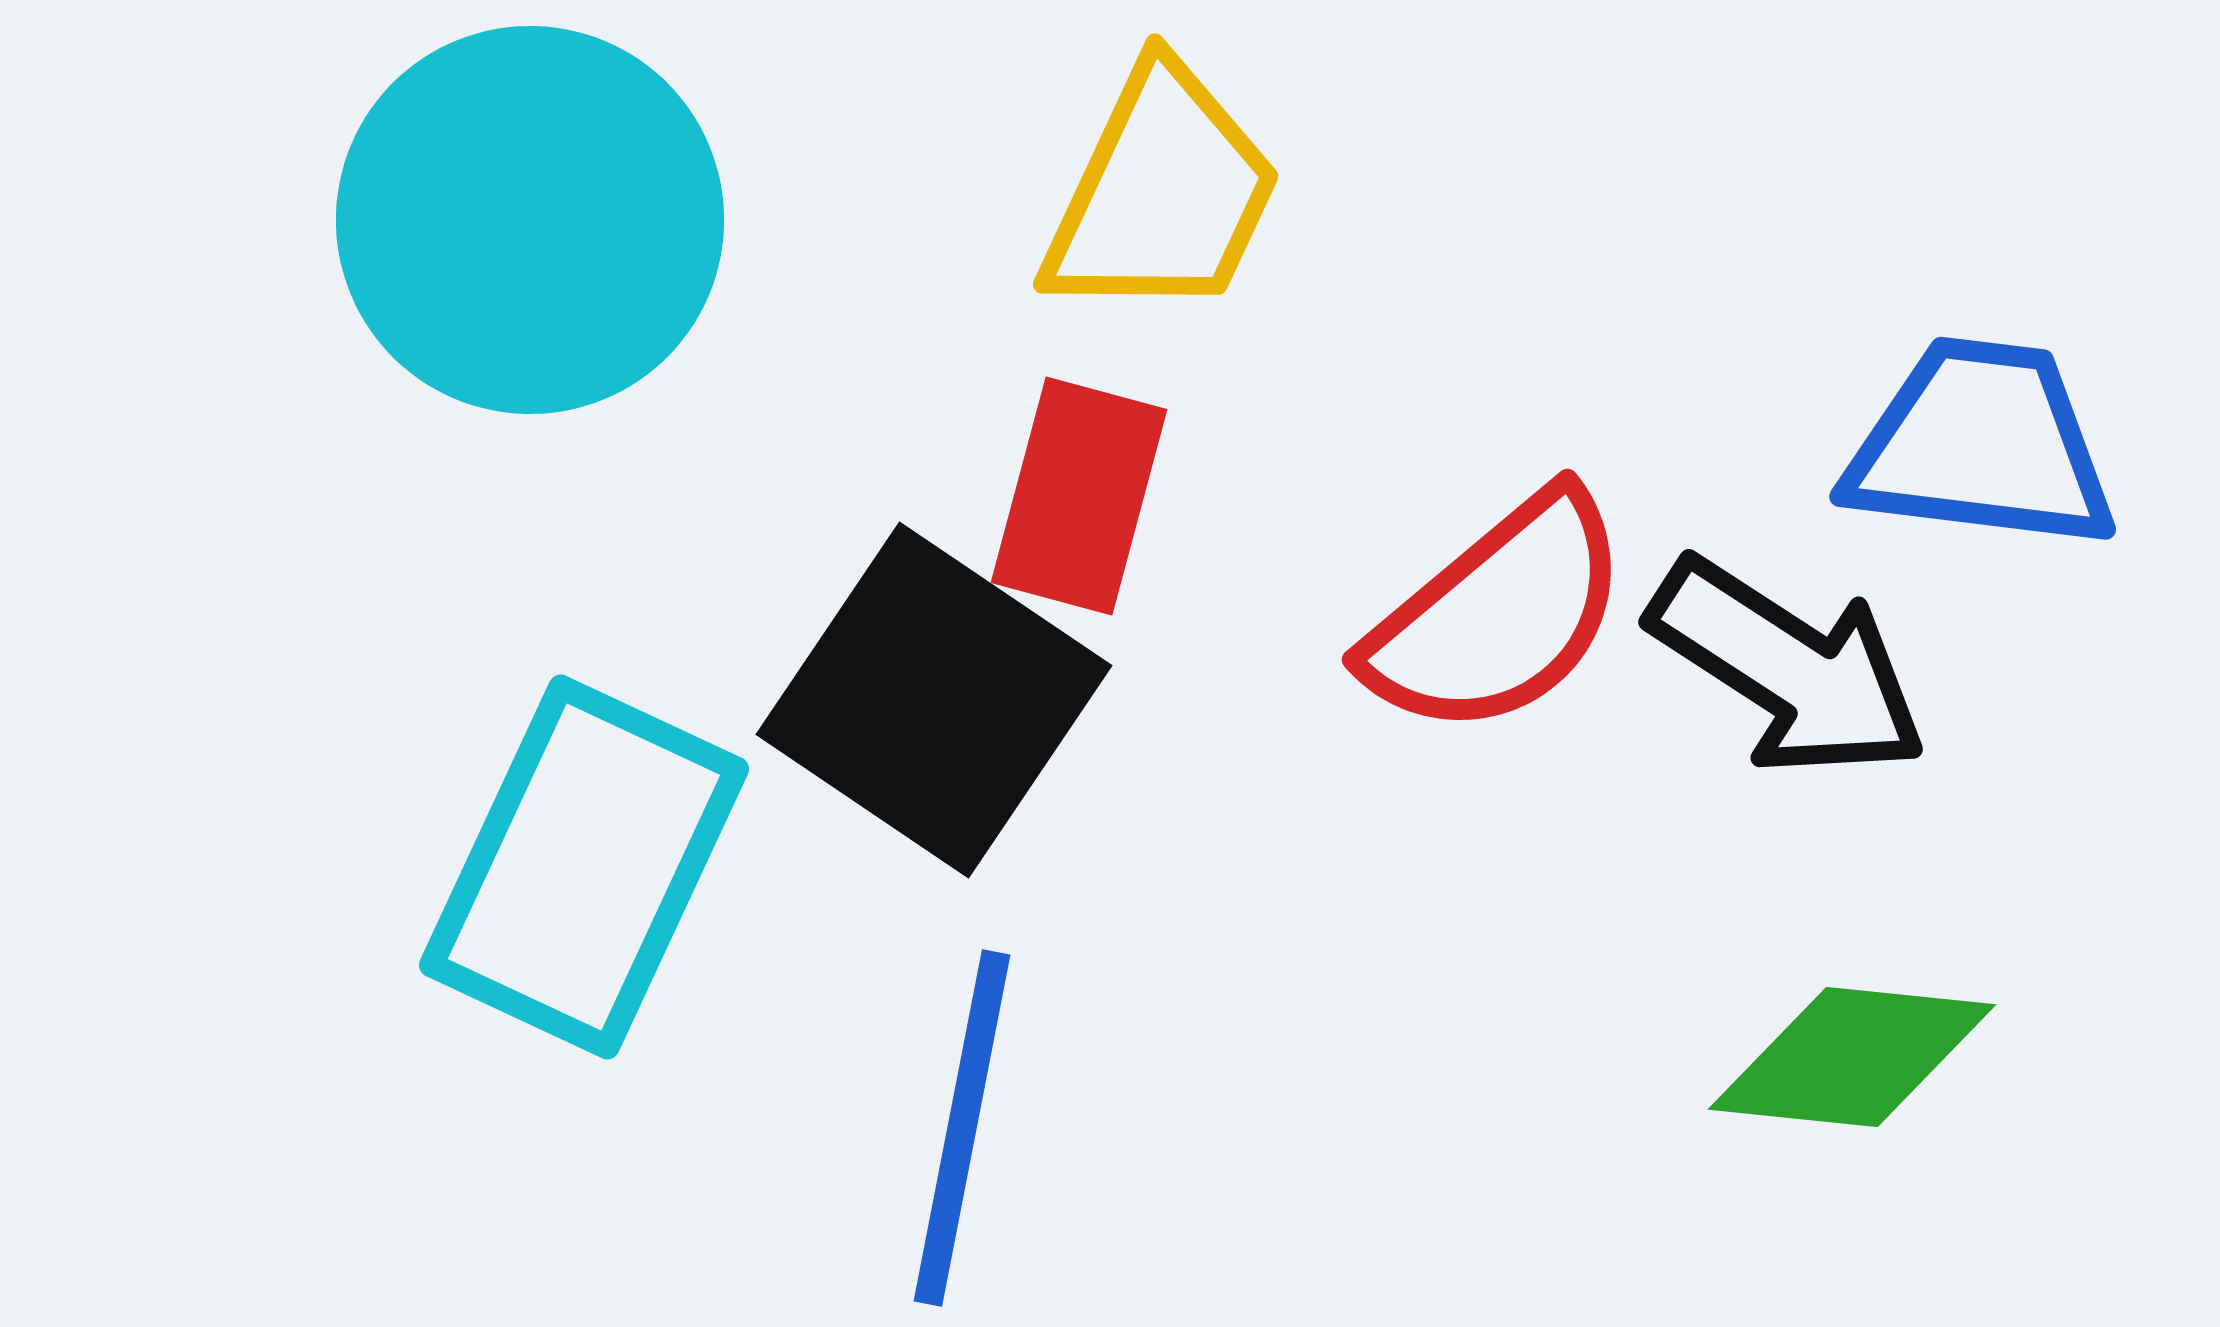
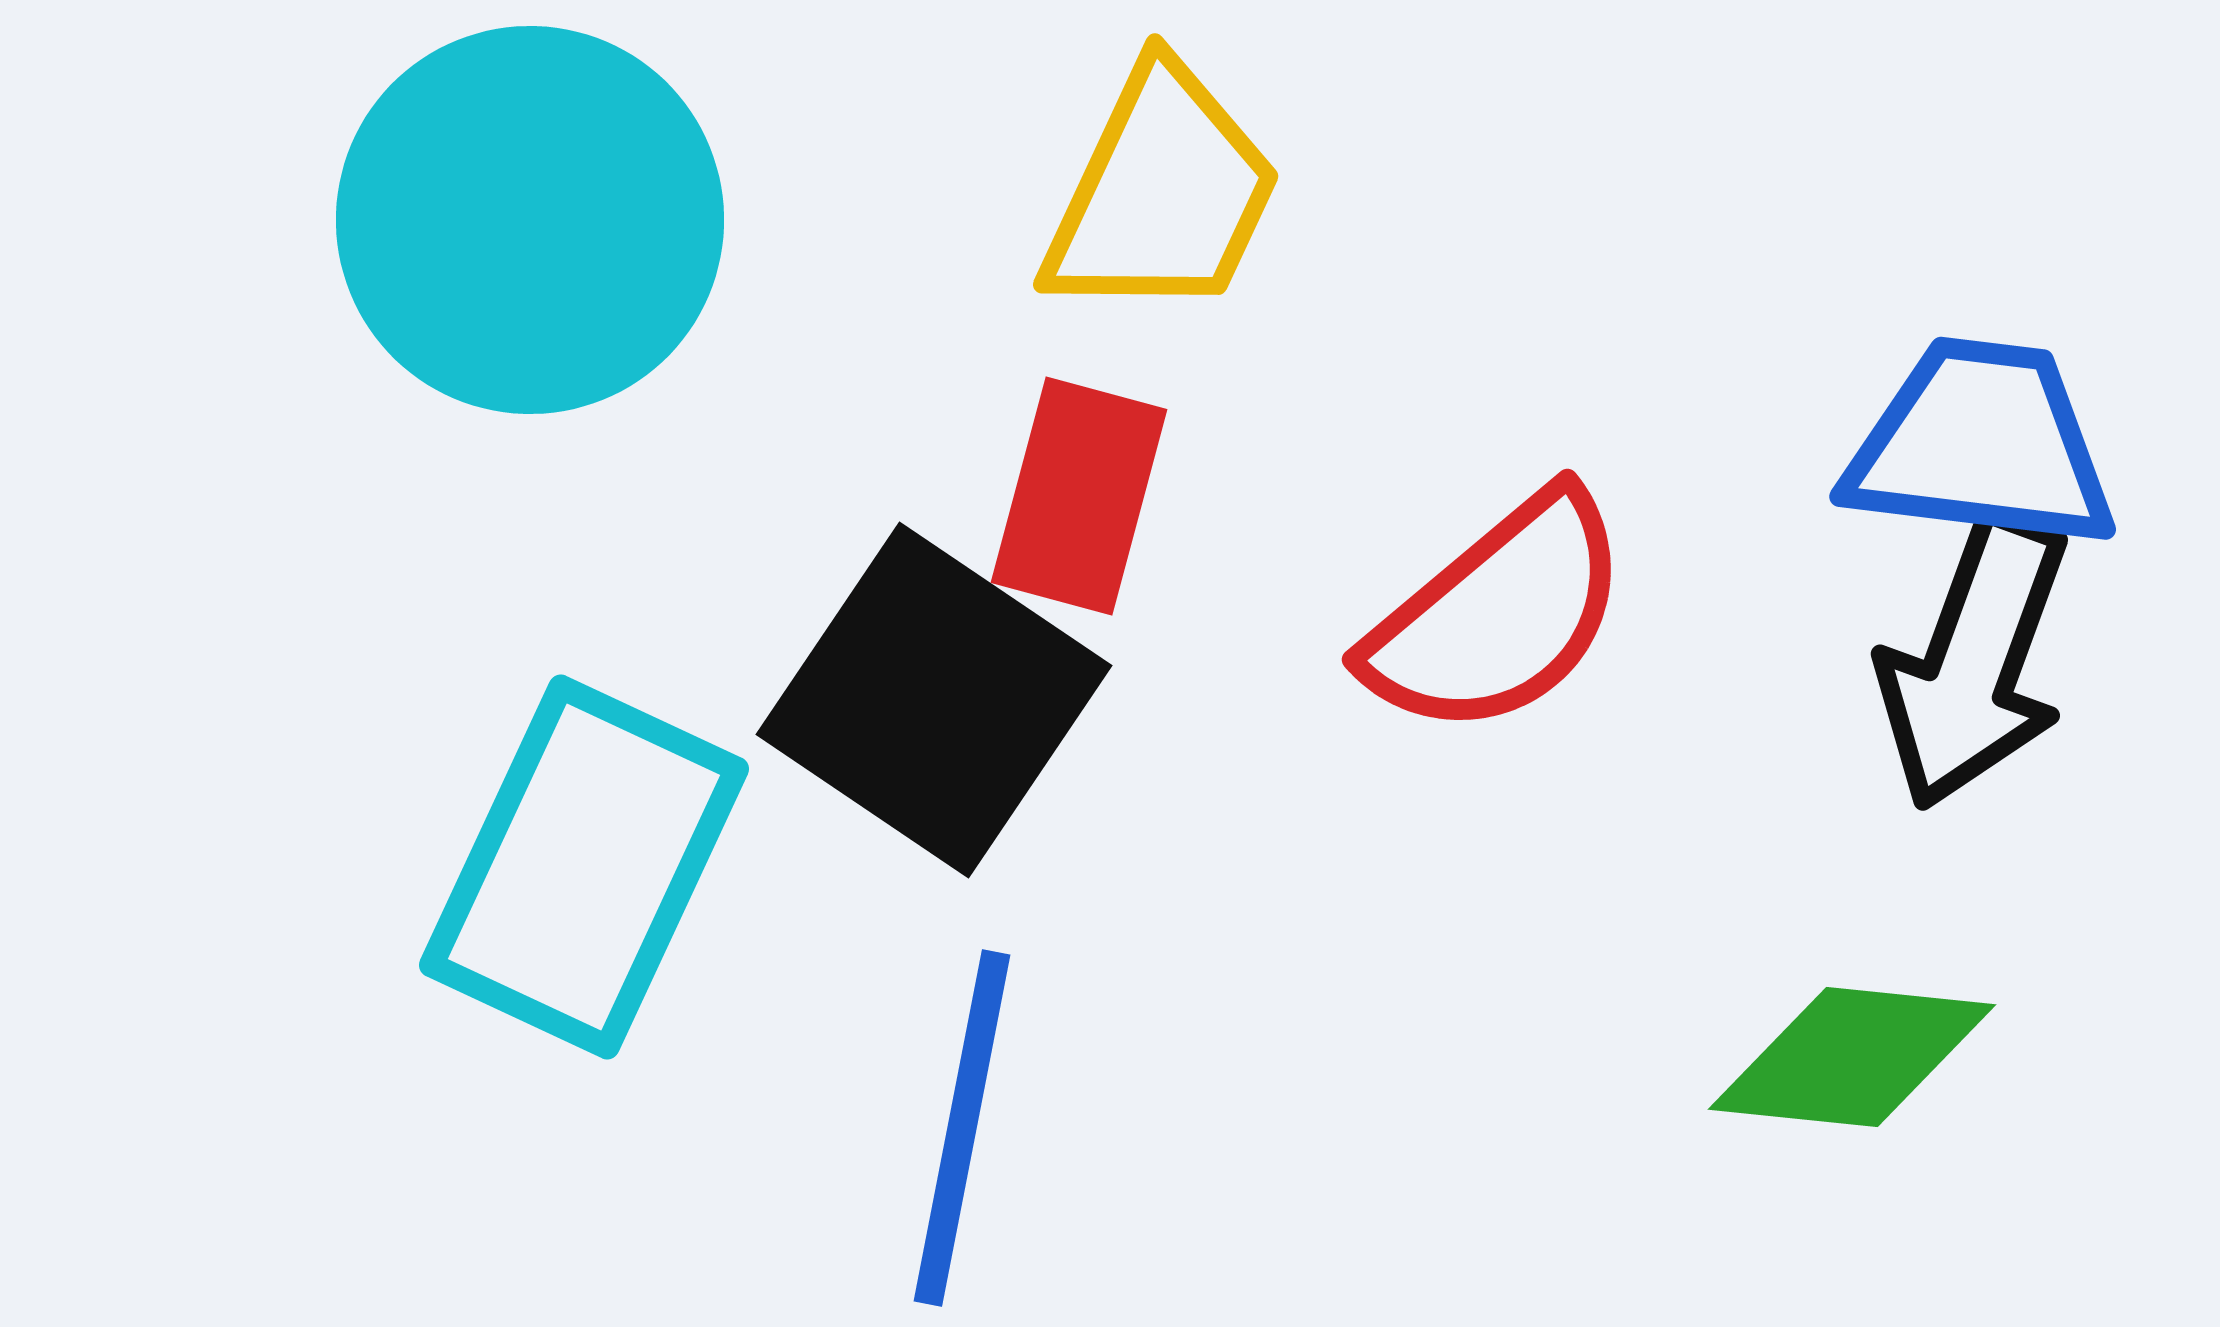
black arrow: moved 186 px right, 7 px up; rotated 77 degrees clockwise
